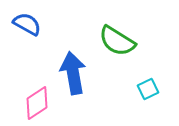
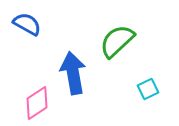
green semicircle: rotated 105 degrees clockwise
